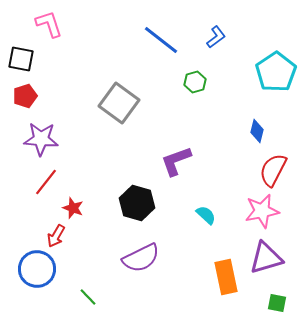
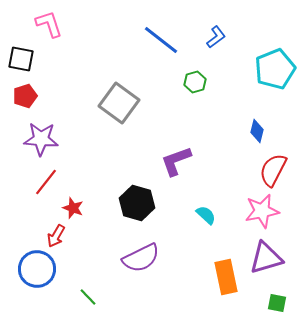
cyan pentagon: moved 1 px left, 3 px up; rotated 12 degrees clockwise
